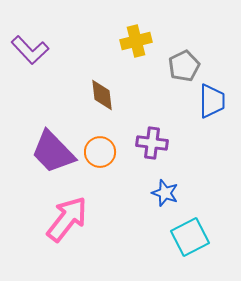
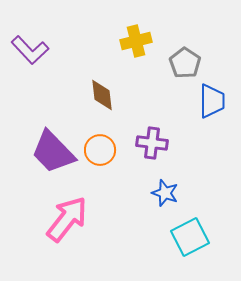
gray pentagon: moved 1 px right, 3 px up; rotated 12 degrees counterclockwise
orange circle: moved 2 px up
